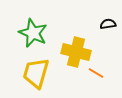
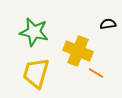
green star: moved 1 px right, 1 px up; rotated 12 degrees counterclockwise
yellow cross: moved 2 px right, 1 px up; rotated 8 degrees clockwise
